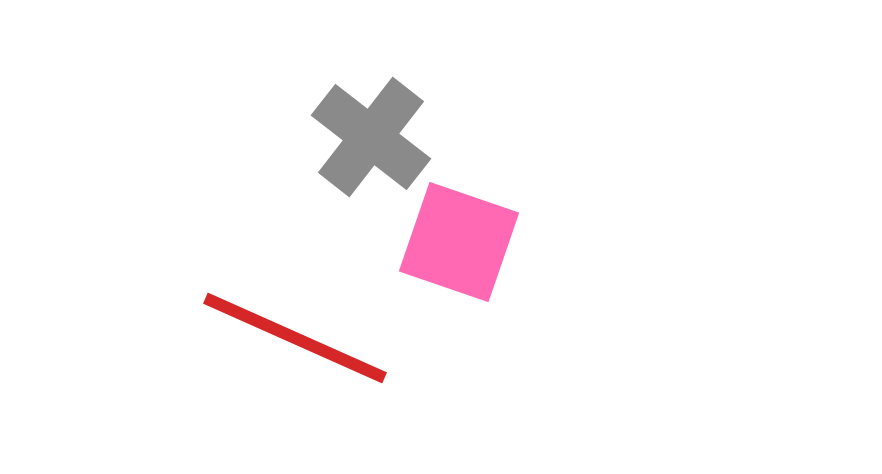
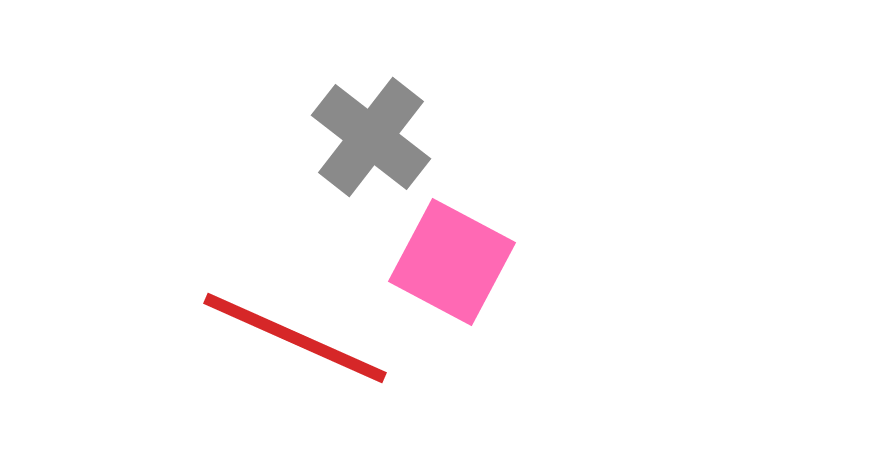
pink square: moved 7 px left, 20 px down; rotated 9 degrees clockwise
